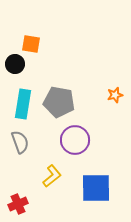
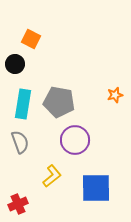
orange square: moved 5 px up; rotated 18 degrees clockwise
